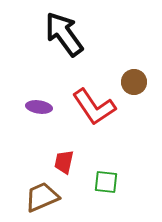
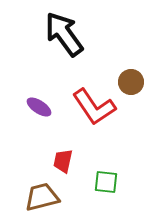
brown circle: moved 3 px left
purple ellipse: rotated 25 degrees clockwise
red trapezoid: moved 1 px left, 1 px up
brown trapezoid: rotated 9 degrees clockwise
